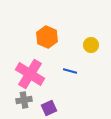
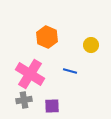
purple square: moved 3 px right, 2 px up; rotated 21 degrees clockwise
